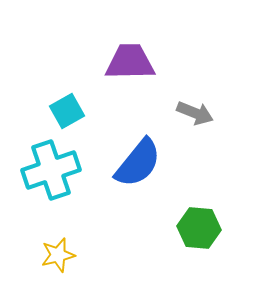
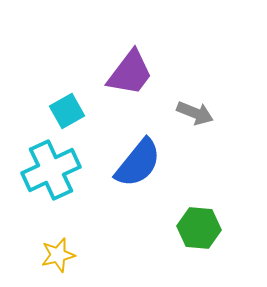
purple trapezoid: moved 11 px down; rotated 128 degrees clockwise
cyan cross: rotated 6 degrees counterclockwise
